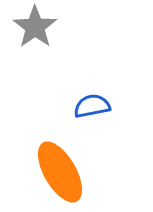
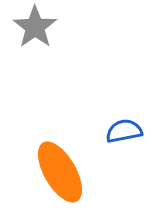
blue semicircle: moved 32 px right, 25 px down
